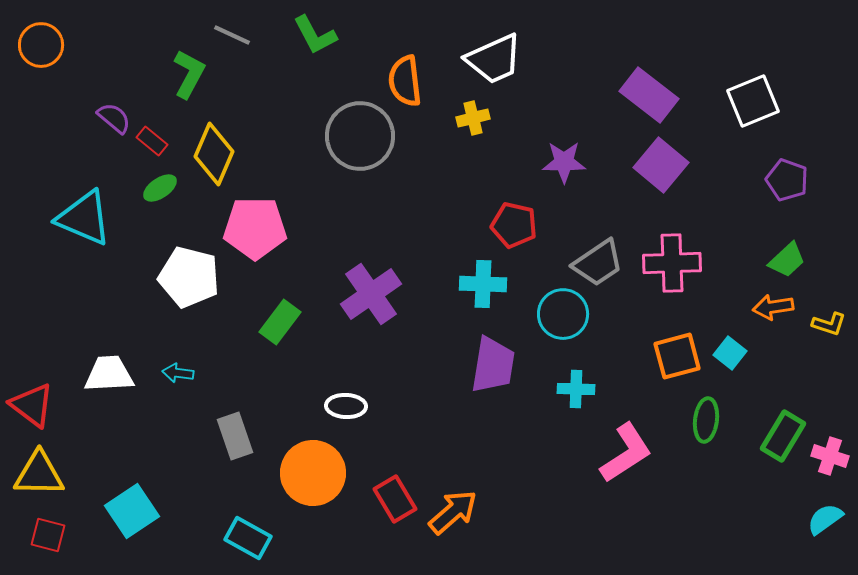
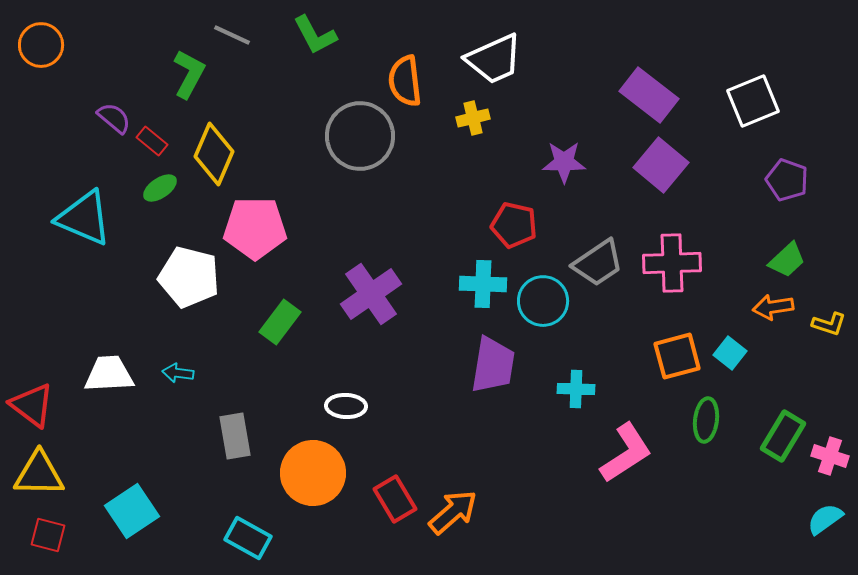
cyan circle at (563, 314): moved 20 px left, 13 px up
gray rectangle at (235, 436): rotated 9 degrees clockwise
